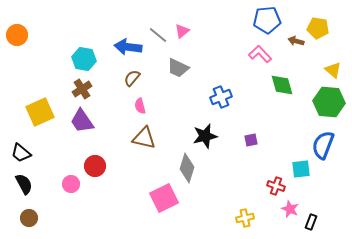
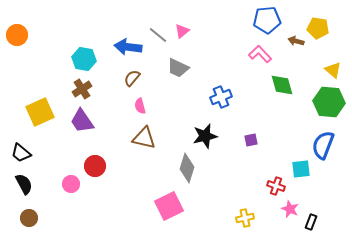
pink square: moved 5 px right, 8 px down
